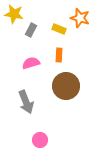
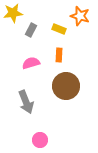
yellow star: moved 1 px left, 1 px up; rotated 18 degrees counterclockwise
orange star: moved 2 px up
